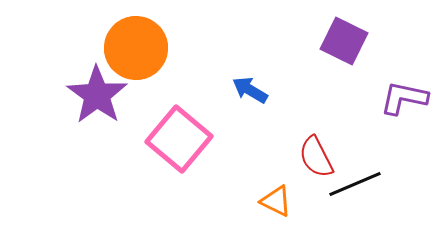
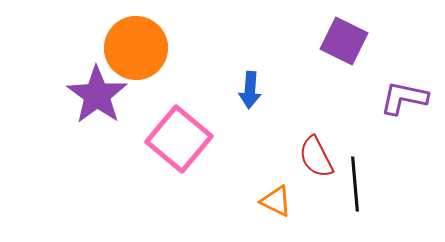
blue arrow: rotated 117 degrees counterclockwise
black line: rotated 72 degrees counterclockwise
